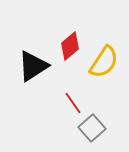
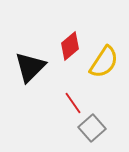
black triangle: moved 3 px left, 1 px down; rotated 12 degrees counterclockwise
